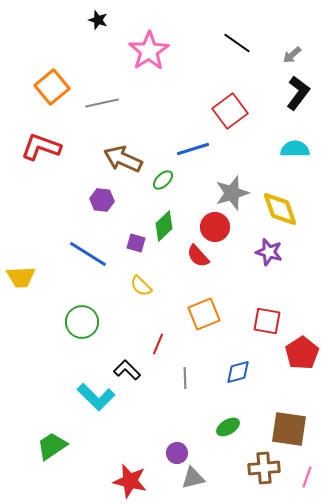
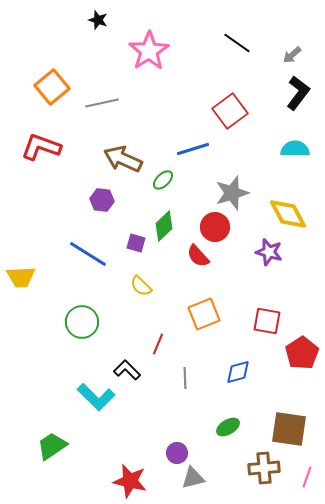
yellow diamond at (280, 209): moved 8 px right, 5 px down; rotated 9 degrees counterclockwise
